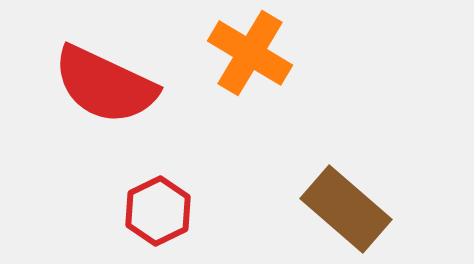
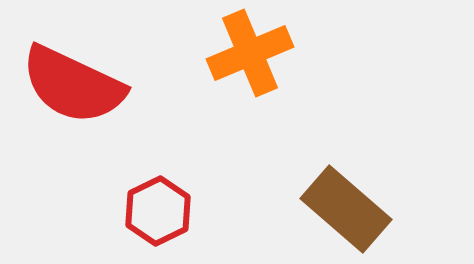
orange cross: rotated 36 degrees clockwise
red semicircle: moved 32 px left
